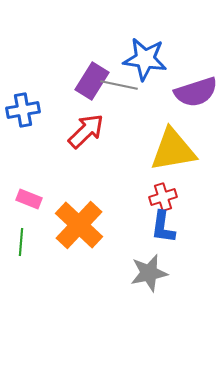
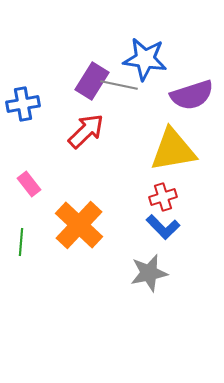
purple semicircle: moved 4 px left, 3 px down
blue cross: moved 6 px up
pink rectangle: moved 15 px up; rotated 30 degrees clockwise
blue L-shape: rotated 52 degrees counterclockwise
